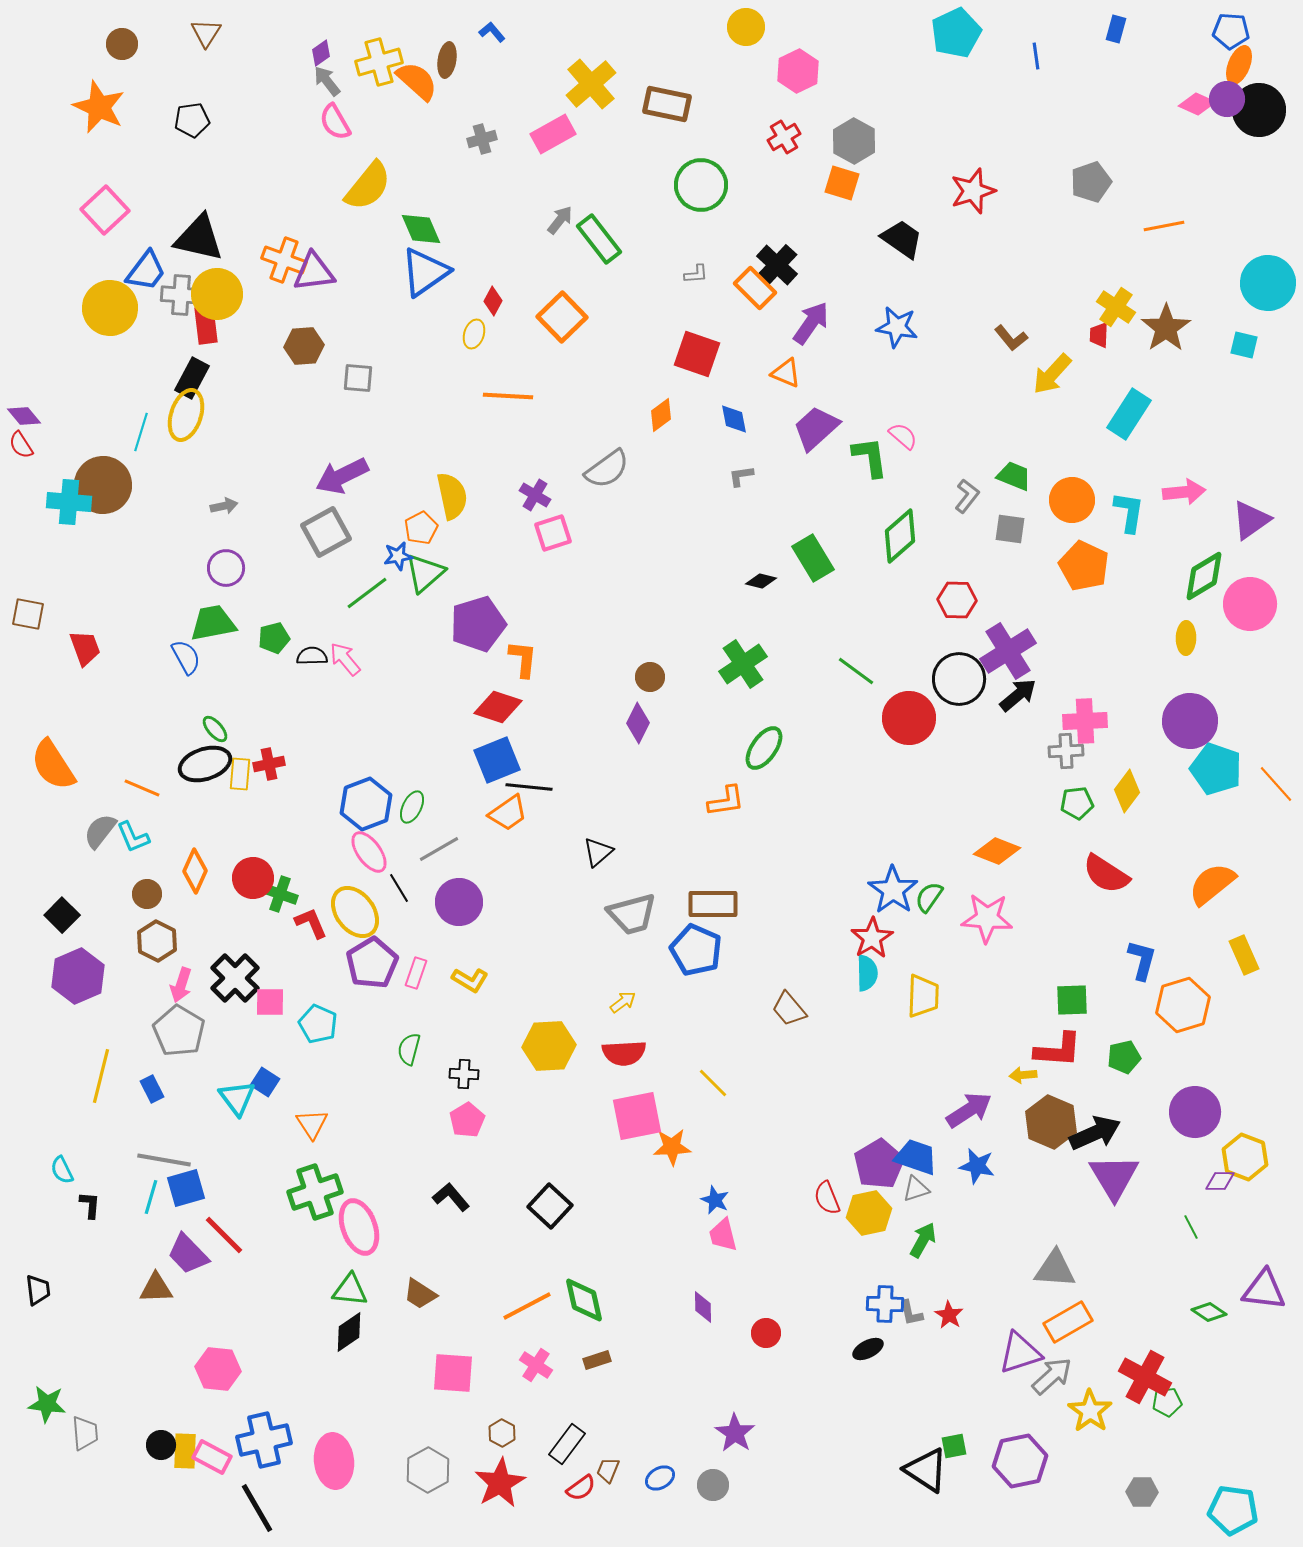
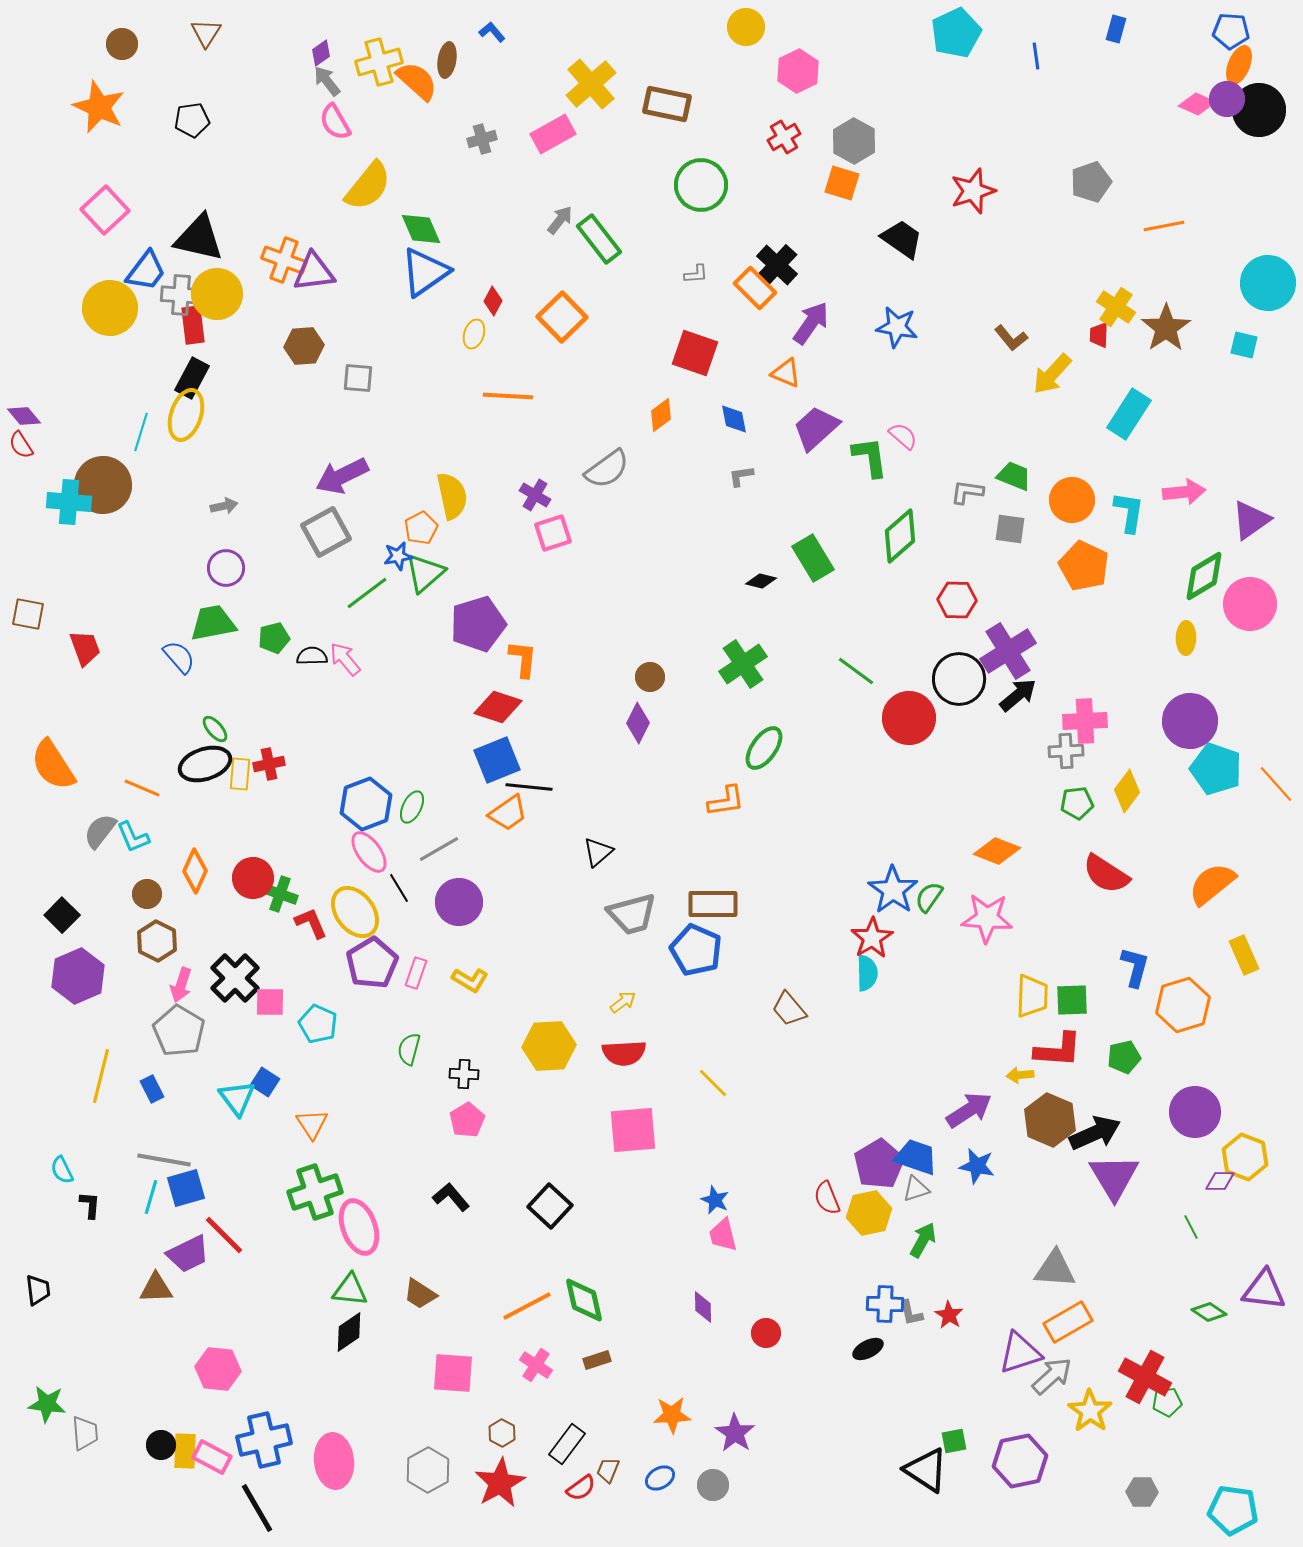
red rectangle at (206, 325): moved 13 px left
red square at (697, 354): moved 2 px left, 1 px up
gray L-shape at (967, 496): moved 4 px up; rotated 120 degrees counterclockwise
blue semicircle at (186, 657): moved 7 px left; rotated 12 degrees counterclockwise
blue L-shape at (1142, 960): moved 7 px left, 7 px down
yellow trapezoid at (923, 996): moved 109 px right
yellow arrow at (1023, 1075): moved 3 px left
pink square at (637, 1116): moved 4 px left, 14 px down; rotated 6 degrees clockwise
brown hexagon at (1051, 1122): moved 1 px left, 2 px up
orange star at (672, 1147): moved 268 px down
purple trapezoid at (188, 1254): rotated 72 degrees counterclockwise
green square at (954, 1446): moved 5 px up
